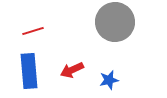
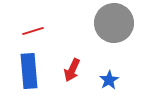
gray circle: moved 1 px left, 1 px down
red arrow: rotated 40 degrees counterclockwise
blue star: rotated 18 degrees counterclockwise
